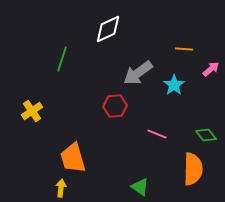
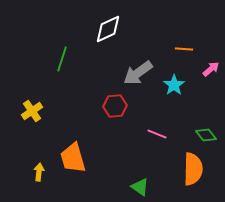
yellow arrow: moved 22 px left, 16 px up
